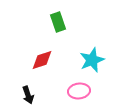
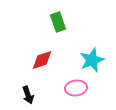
pink ellipse: moved 3 px left, 3 px up
